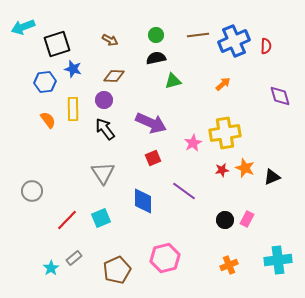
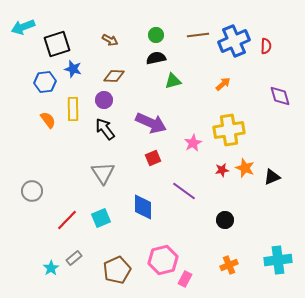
yellow cross: moved 4 px right, 3 px up
blue diamond: moved 6 px down
pink rectangle: moved 62 px left, 60 px down
pink hexagon: moved 2 px left, 2 px down
